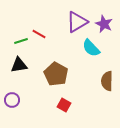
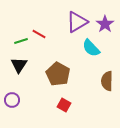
purple star: moved 1 px right; rotated 12 degrees clockwise
black triangle: rotated 48 degrees counterclockwise
brown pentagon: moved 2 px right
